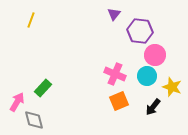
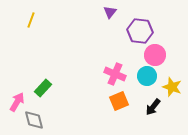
purple triangle: moved 4 px left, 2 px up
